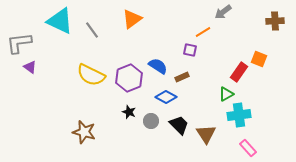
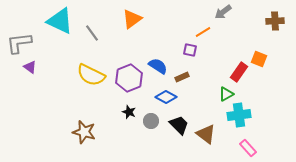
gray line: moved 3 px down
brown triangle: rotated 20 degrees counterclockwise
